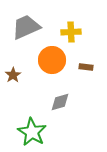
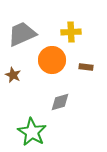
gray trapezoid: moved 4 px left, 7 px down
brown star: rotated 14 degrees counterclockwise
